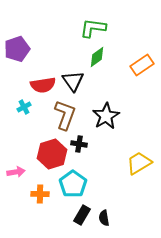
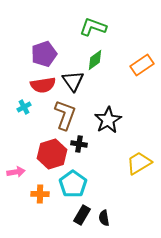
green L-shape: moved 1 px up; rotated 12 degrees clockwise
purple pentagon: moved 27 px right, 5 px down
green diamond: moved 2 px left, 3 px down
black star: moved 2 px right, 4 px down
